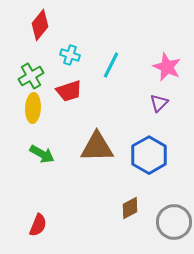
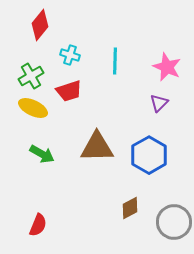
cyan line: moved 4 px right, 4 px up; rotated 24 degrees counterclockwise
yellow ellipse: rotated 68 degrees counterclockwise
